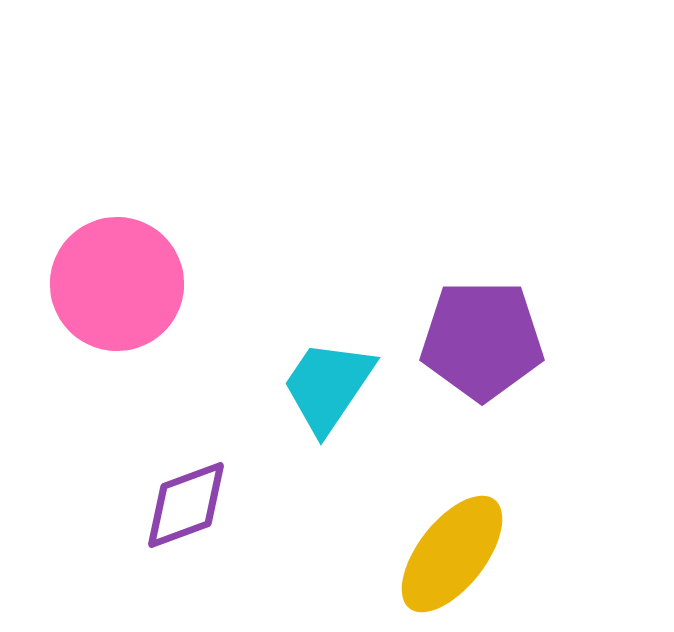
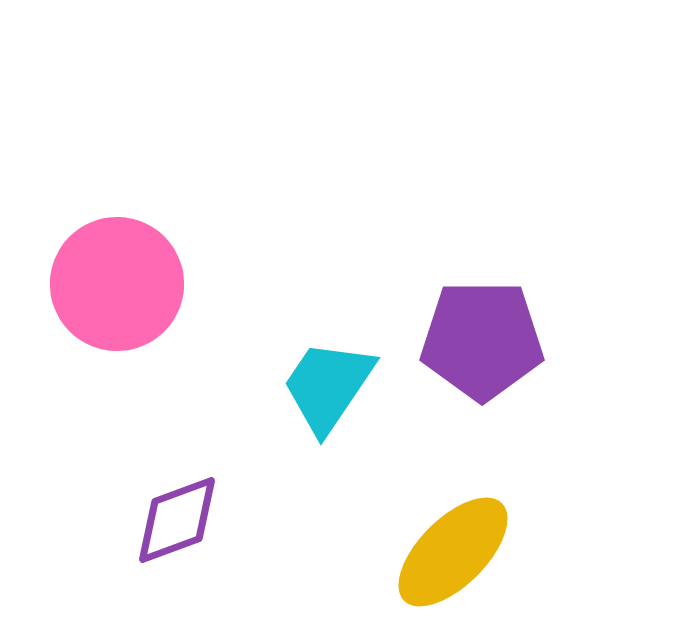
purple diamond: moved 9 px left, 15 px down
yellow ellipse: moved 1 px right, 2 px up; rotated 7 degrees clockwise
